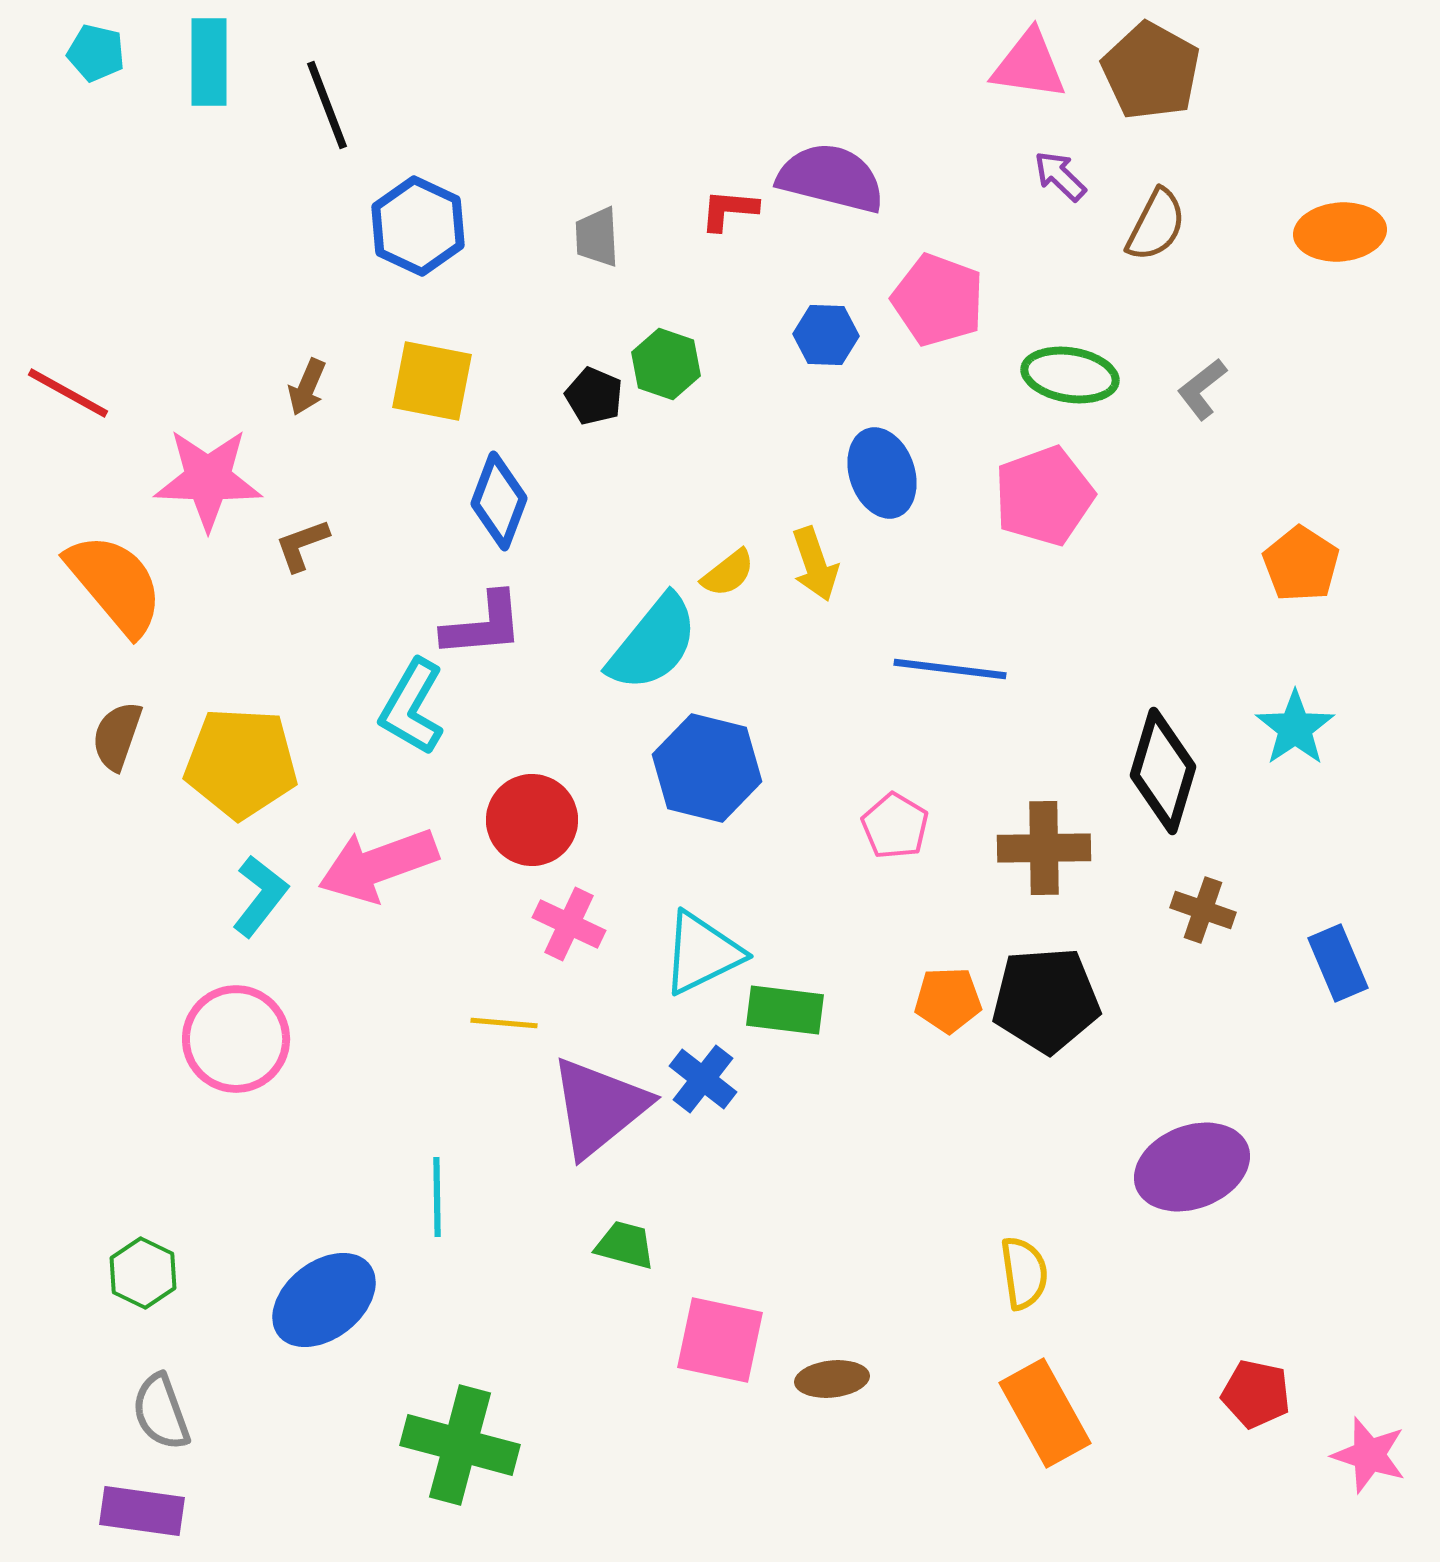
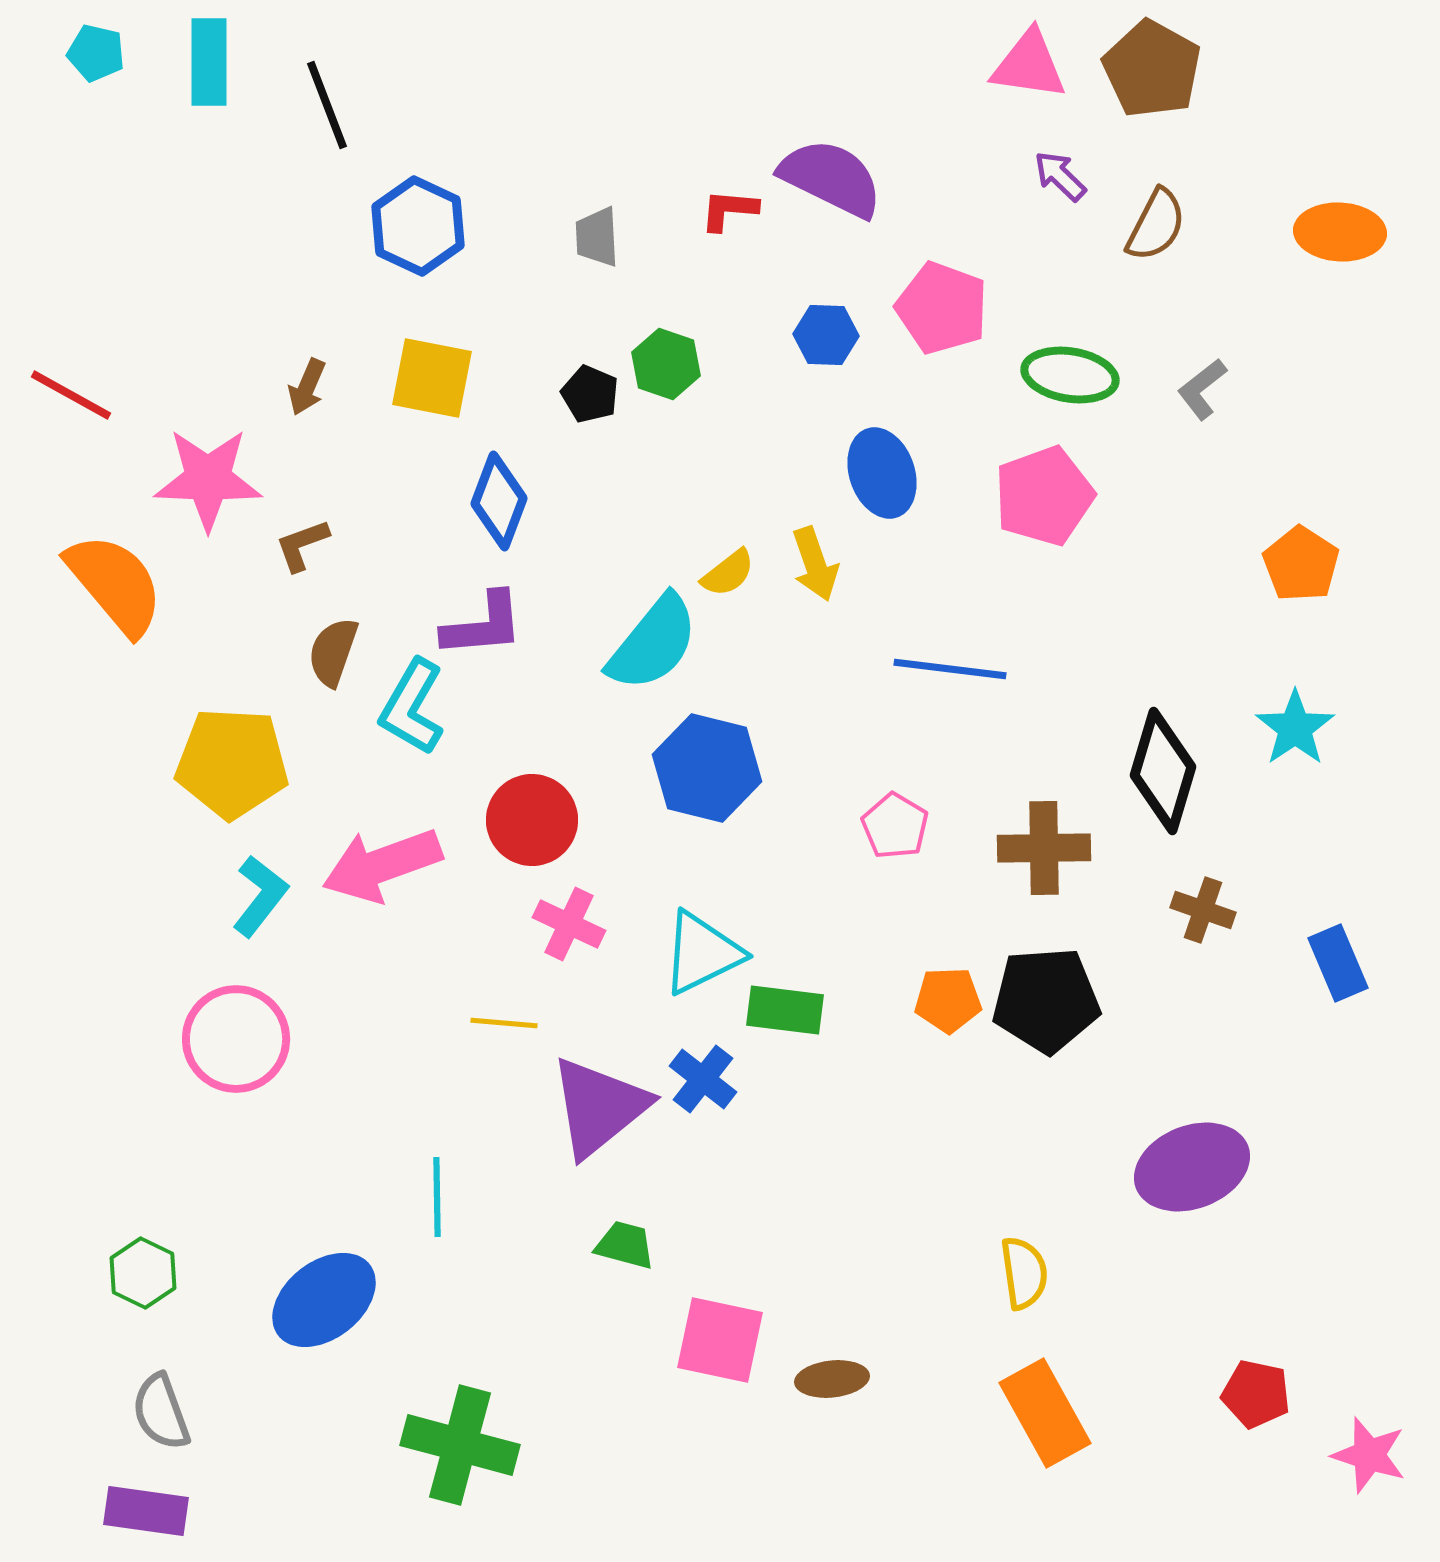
brown pentagon at (1151, 71): moved 1 px right, 2 px up
purple semicircle at (831, 178): rotated 12 degrees clockwise
orange ellipse at (1340, 232): rotated 8 degrees clockwise
pink pentagon at (938, 300): moved 4 px right, 8 px down
yellow square at (432, 381): moved 3 px up
red line at (68, 393): moved 3 px right, 2 px down
black pentagon at (594, 396): moved 4 px left, 2 px up
brown semicircle at (117, 736): moved 216 px right, 84 px up
yellow pentagon at (241, 763): moved 9 px left
pink arrow at (378, 865): moved 4 px right
purple rectangle at (142, 1511): moved 4 px right
